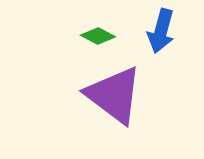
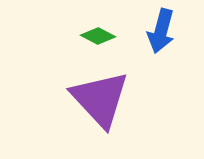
purple triangle: moved 14 px left, 4 px down; rotated 10 degrees clockwise
